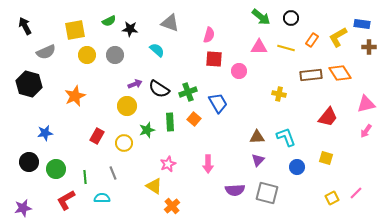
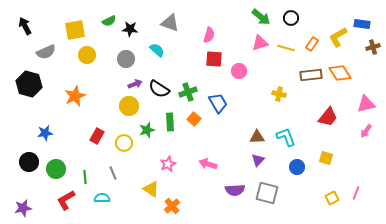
orange rectangle at (312, 40): moved 4 px down
pink triangle at (259, 47): moved 1 px right, 4 px up; rotated 18 degrees counterclockwise
brown cross at (369, 47): moved 4 px right; rotated 16 degrees counterclockwise
gray circle at (115, 55): moved 11 px right, 4 px down
yellow circle at (127, 106): moved 2 px right
pink arrow at (208, 164): rotated 108 degrees clockwise
yellow triangle at (154, 186): moved 3 px left, 3 px down
pink line at (356, 193): rotated 24 degrees counterclockwise
